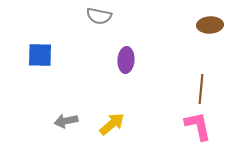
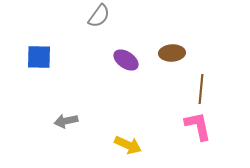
gray semicircle: rotated 65 degrees counterclockwise
brown ellipse: moved 38 px left, 28 px down
blue square: moved 1 px left, 2 px down
purple ellipse: rotated 60 degrees counterclockwise
yellow arrow: moved 16 px right, 21 px down; rotated 64 degrees clockwise
